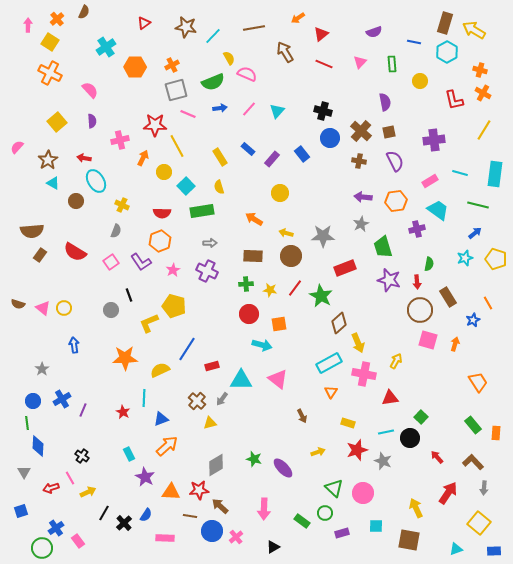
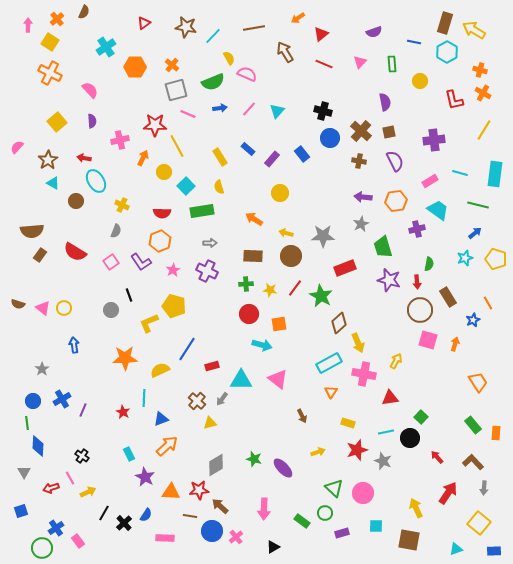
orange cross at (172, 65): rotated 24 degrees counterclockwise
